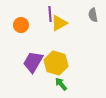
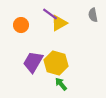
purple line: rotated 49 degrees counterclockwise
